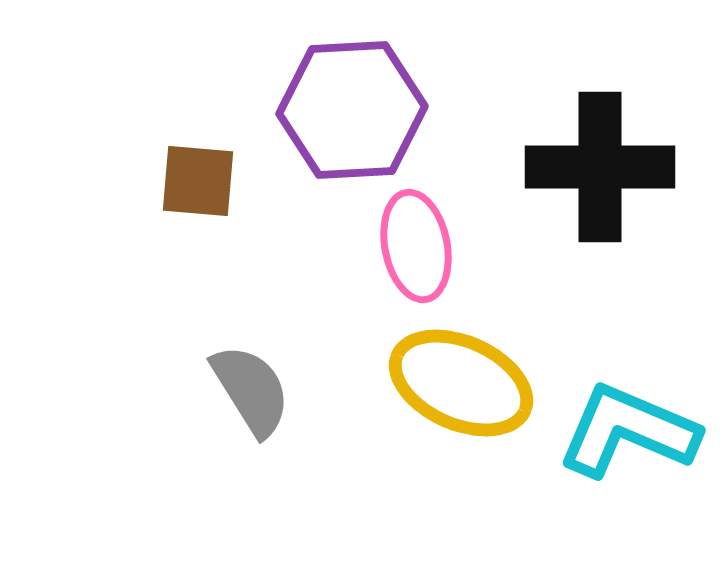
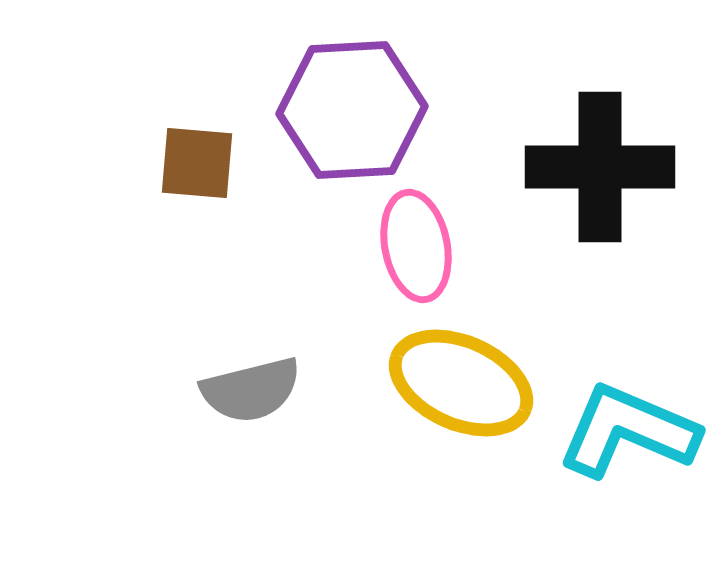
brown square: moved 1 px left, 18 px up
gray semicircle: rotated 108 degrees clockwise
